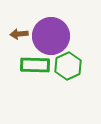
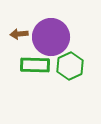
purple circle: moved 1 px down
green hexagon: moved 2 px right
